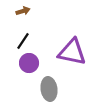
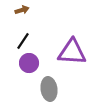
brown arrow: moved 1 px left, 1 px up
purple triangle: rotated 8 degrees counterclockwise
